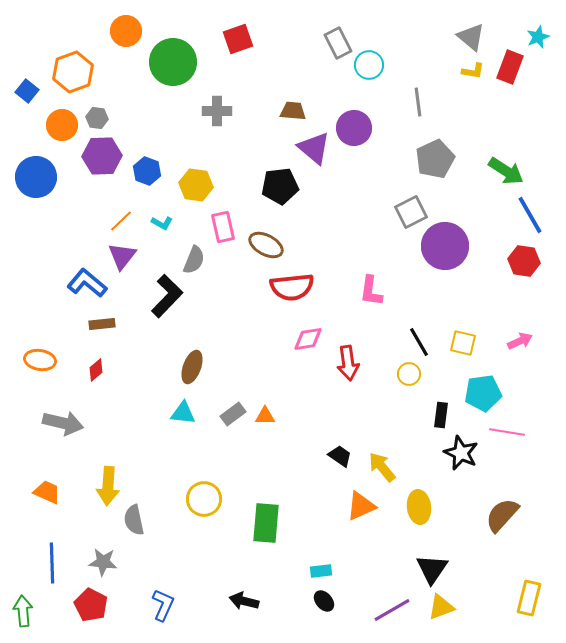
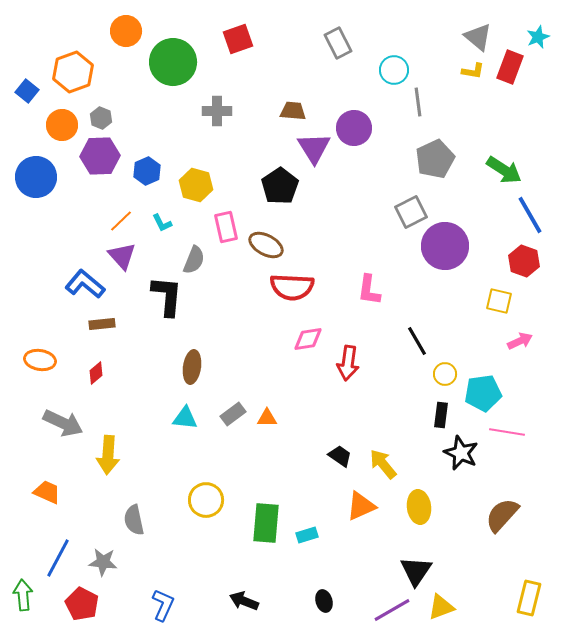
gray triangle at (471, 37): moved 7 px right
cyan circle at (369, 65): moved 25 px right, 5 px down
gray hexagon at (97, 118): moved 4 px right; rotated 15 degrees clockwise
purple triangle at (314, 148): rotated 18 degrees clockwise
purple hexagon at (102, 156): moved 2 px left
blue hexagon at (147, 171): rotated 16 degrees clockwise
green arrow at (506, 171): moved 2 px left, 1 px up
yellow hexagon at (196, 185): rotated 8 degrees clockwise
black pentagon at (280, 186): rotated 27 degrees counterclockwise
cyan L-shape at (162, 223): rotated 35 degrees clockwise
pink rectangle at (223, 227): moved 3 px right
purple triangle at (122, 256): rotated 20 degrees counterclockwise
red hexagon at (524, 261): rotated 12 degrees clockwise
blue L-shape at (87, 283): moved 2 px left, 1 px down
red semicircle at (292, 287): rotated 9 degrees clockwise
pink L-shape at (371, 291): moved 2 px left, 1 px up
black L-shape at (167, 296): rotated 39 degrees counterclockwise
black line at (419, 342): moved 2 px left, 1 px up
yellow square at (463, 343): moved 36 px right, 42 px up
red arrow at (348, 363): rotated 16 degrees clockwise
brown ellipse at (192, 367): rotated 12 degrees counterclockwise
red diamond at (96, 370): moved 3 px down
yellow circle at (409, 374): moved 36 px right
cyan triangle at (183, 413): moved 2 px right, 5 px down
orange triangle at (265, 416): moved 2 px right, 2 px down
gray arrow at (63, 423): rotated 12 degrees clockwise
yellow arrow at (382, 467): moved 1 px right, 3 px up
yellow arrow at (108, 486): moved 31 px up
yellow circle at (204, 499): moved 2 px right, 1 px down
blue line at (52, 563): moved 6 px right, 5 px up; rotated 30 degrees clockwise
black triangle at (432, 569): moved 16 px left, 2 px down
cyan rectangle at (321, 571): moved 14 px left, 36 px up; rotated 10 degrees counterclockwise
black arrow at (244, 601): rotated 8 degrees clockwise
black ellipse at (324, 601): rotated 25 degrees clockwise
red pentagon at (91, 605): moved 9 px left, 1 px up
green arrow at (23, 611): moved 16 px up
